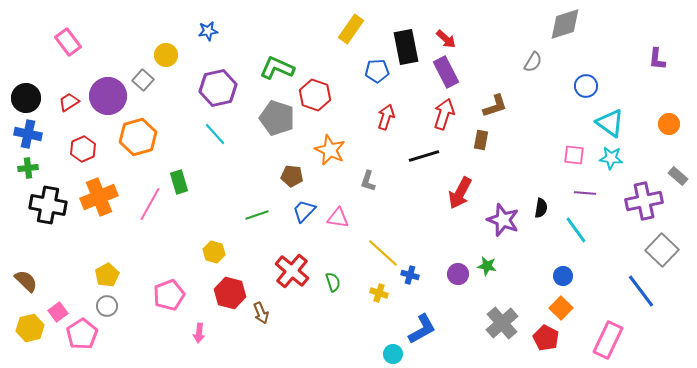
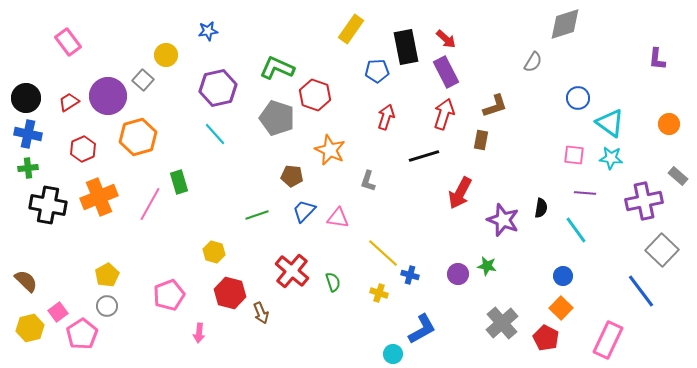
blue circle at (586, 86): moved 8 px left, 12 px down
